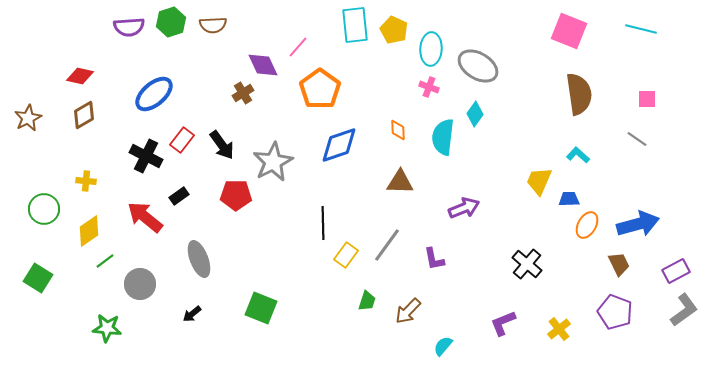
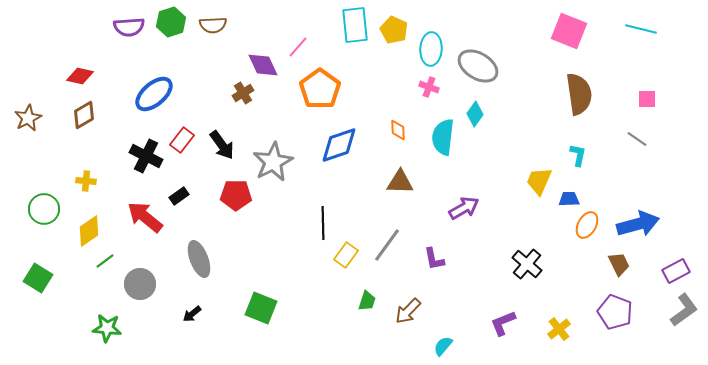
cyan L-shape at (578, 155): rotated 60 degrees clockwise
purple arrow at (464, 208): rotated 8 degrees counterclockwise
